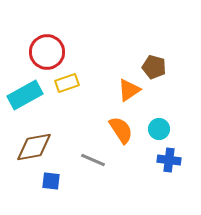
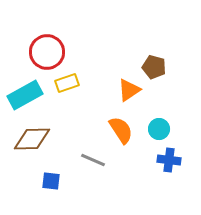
brown diamond: moved 2 px left, 8 px up; rotated 9 degrees clockwise
